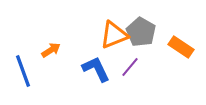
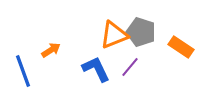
gray pentagon: rotated 12 degrees counterclockwise
